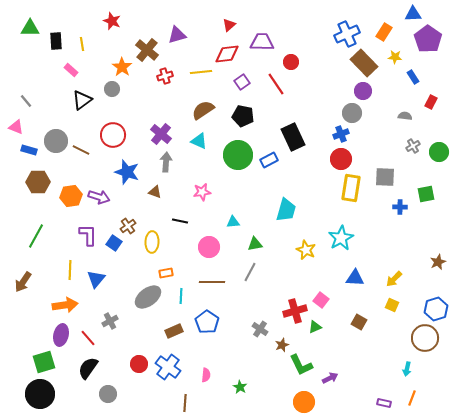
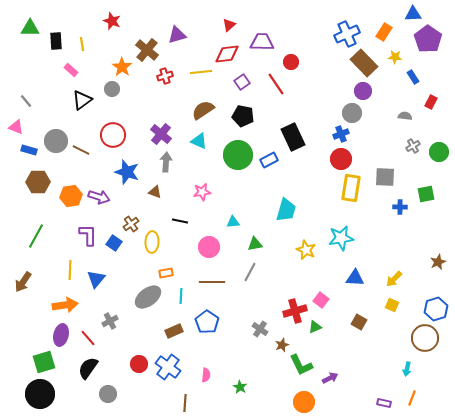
brown cross at (128, 226): moved 3 px right, 2 px up
cyan star at (341, 238): rotated 20 degrees clockwise
